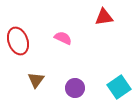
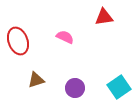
pink semicircle: moved 2 px right, 1 px up
brown triangle: rotated 36 degrees clockwise
